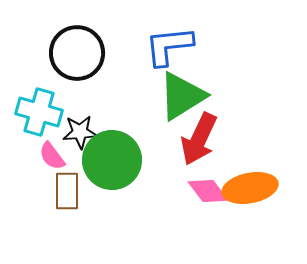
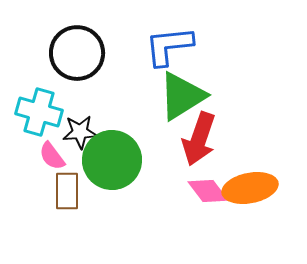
red arrow: rotated 6 degrees counterclockwise
